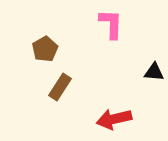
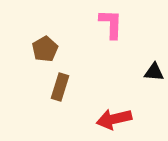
brown rectangle: rotated 16 degrees counterclockwise
